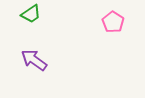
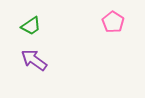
green trapezoid: moved 12 px down
